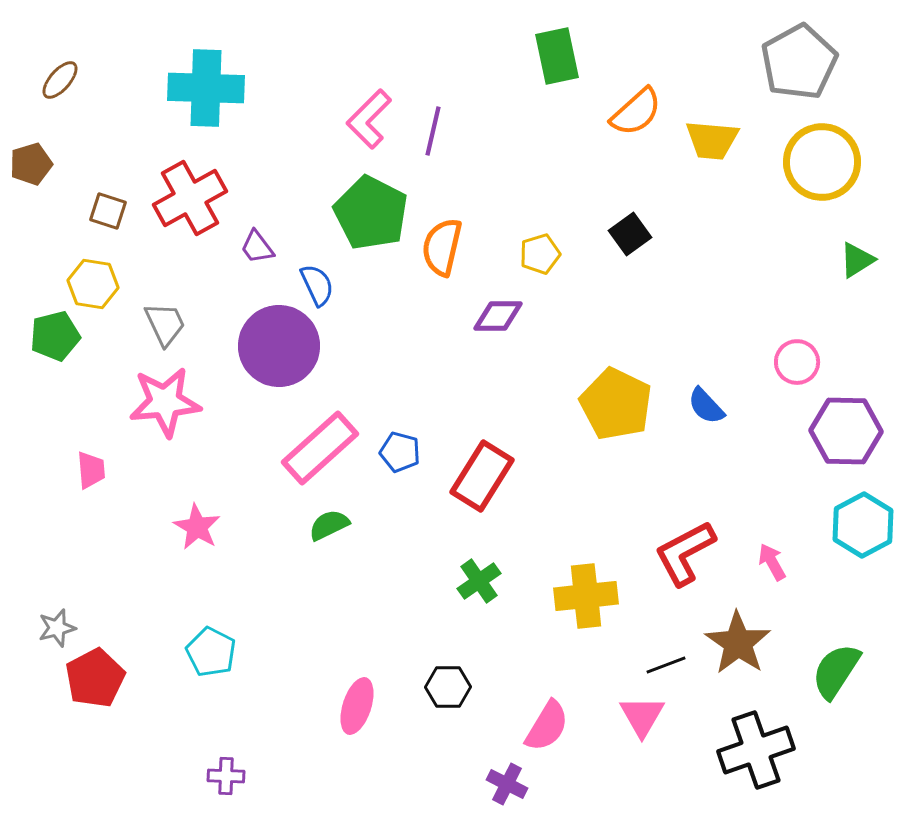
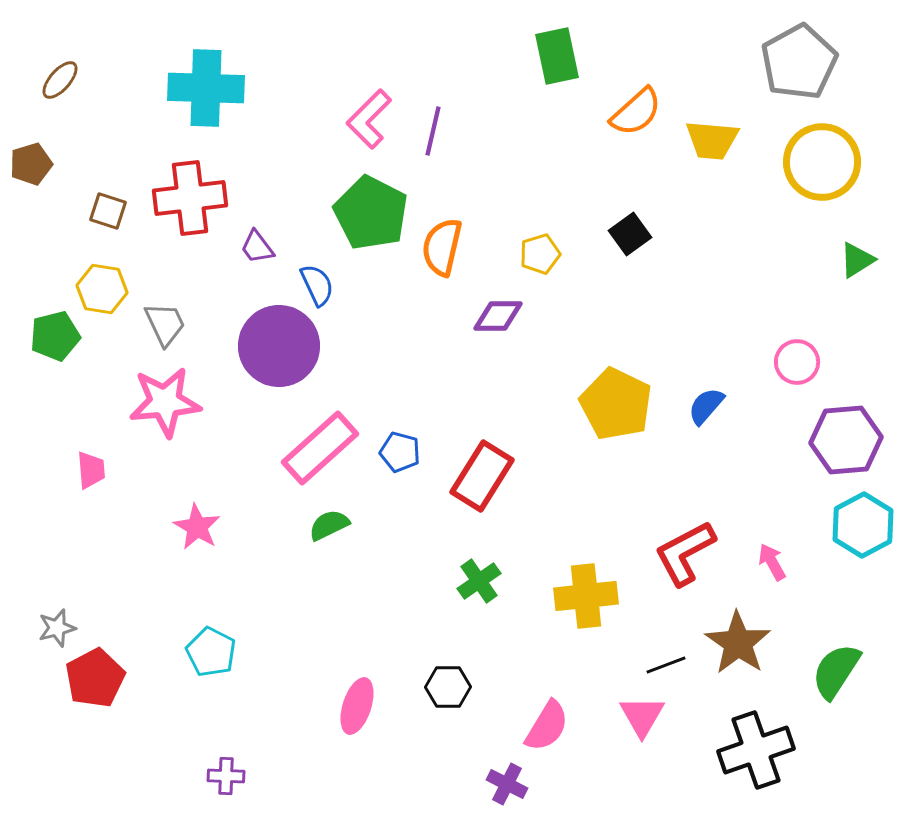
red cross at (190, 198): rotated 22 degrees clockwise
yellow hexagon at (93, 284): moved 9 px right, 5 px down
blue semicircle at (706, 406): rotated 84 degrees clockwise
purple hexagon at (846, 431): moved 9 px down; rotated 6 degrees counterclockwise
